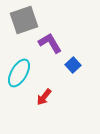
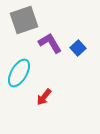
blue square: moved 5 px right, 17 px up
